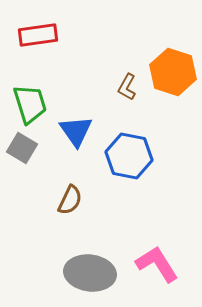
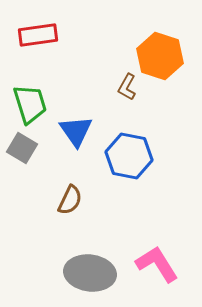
orange hexagon: moved 13 px left, 16 px up
